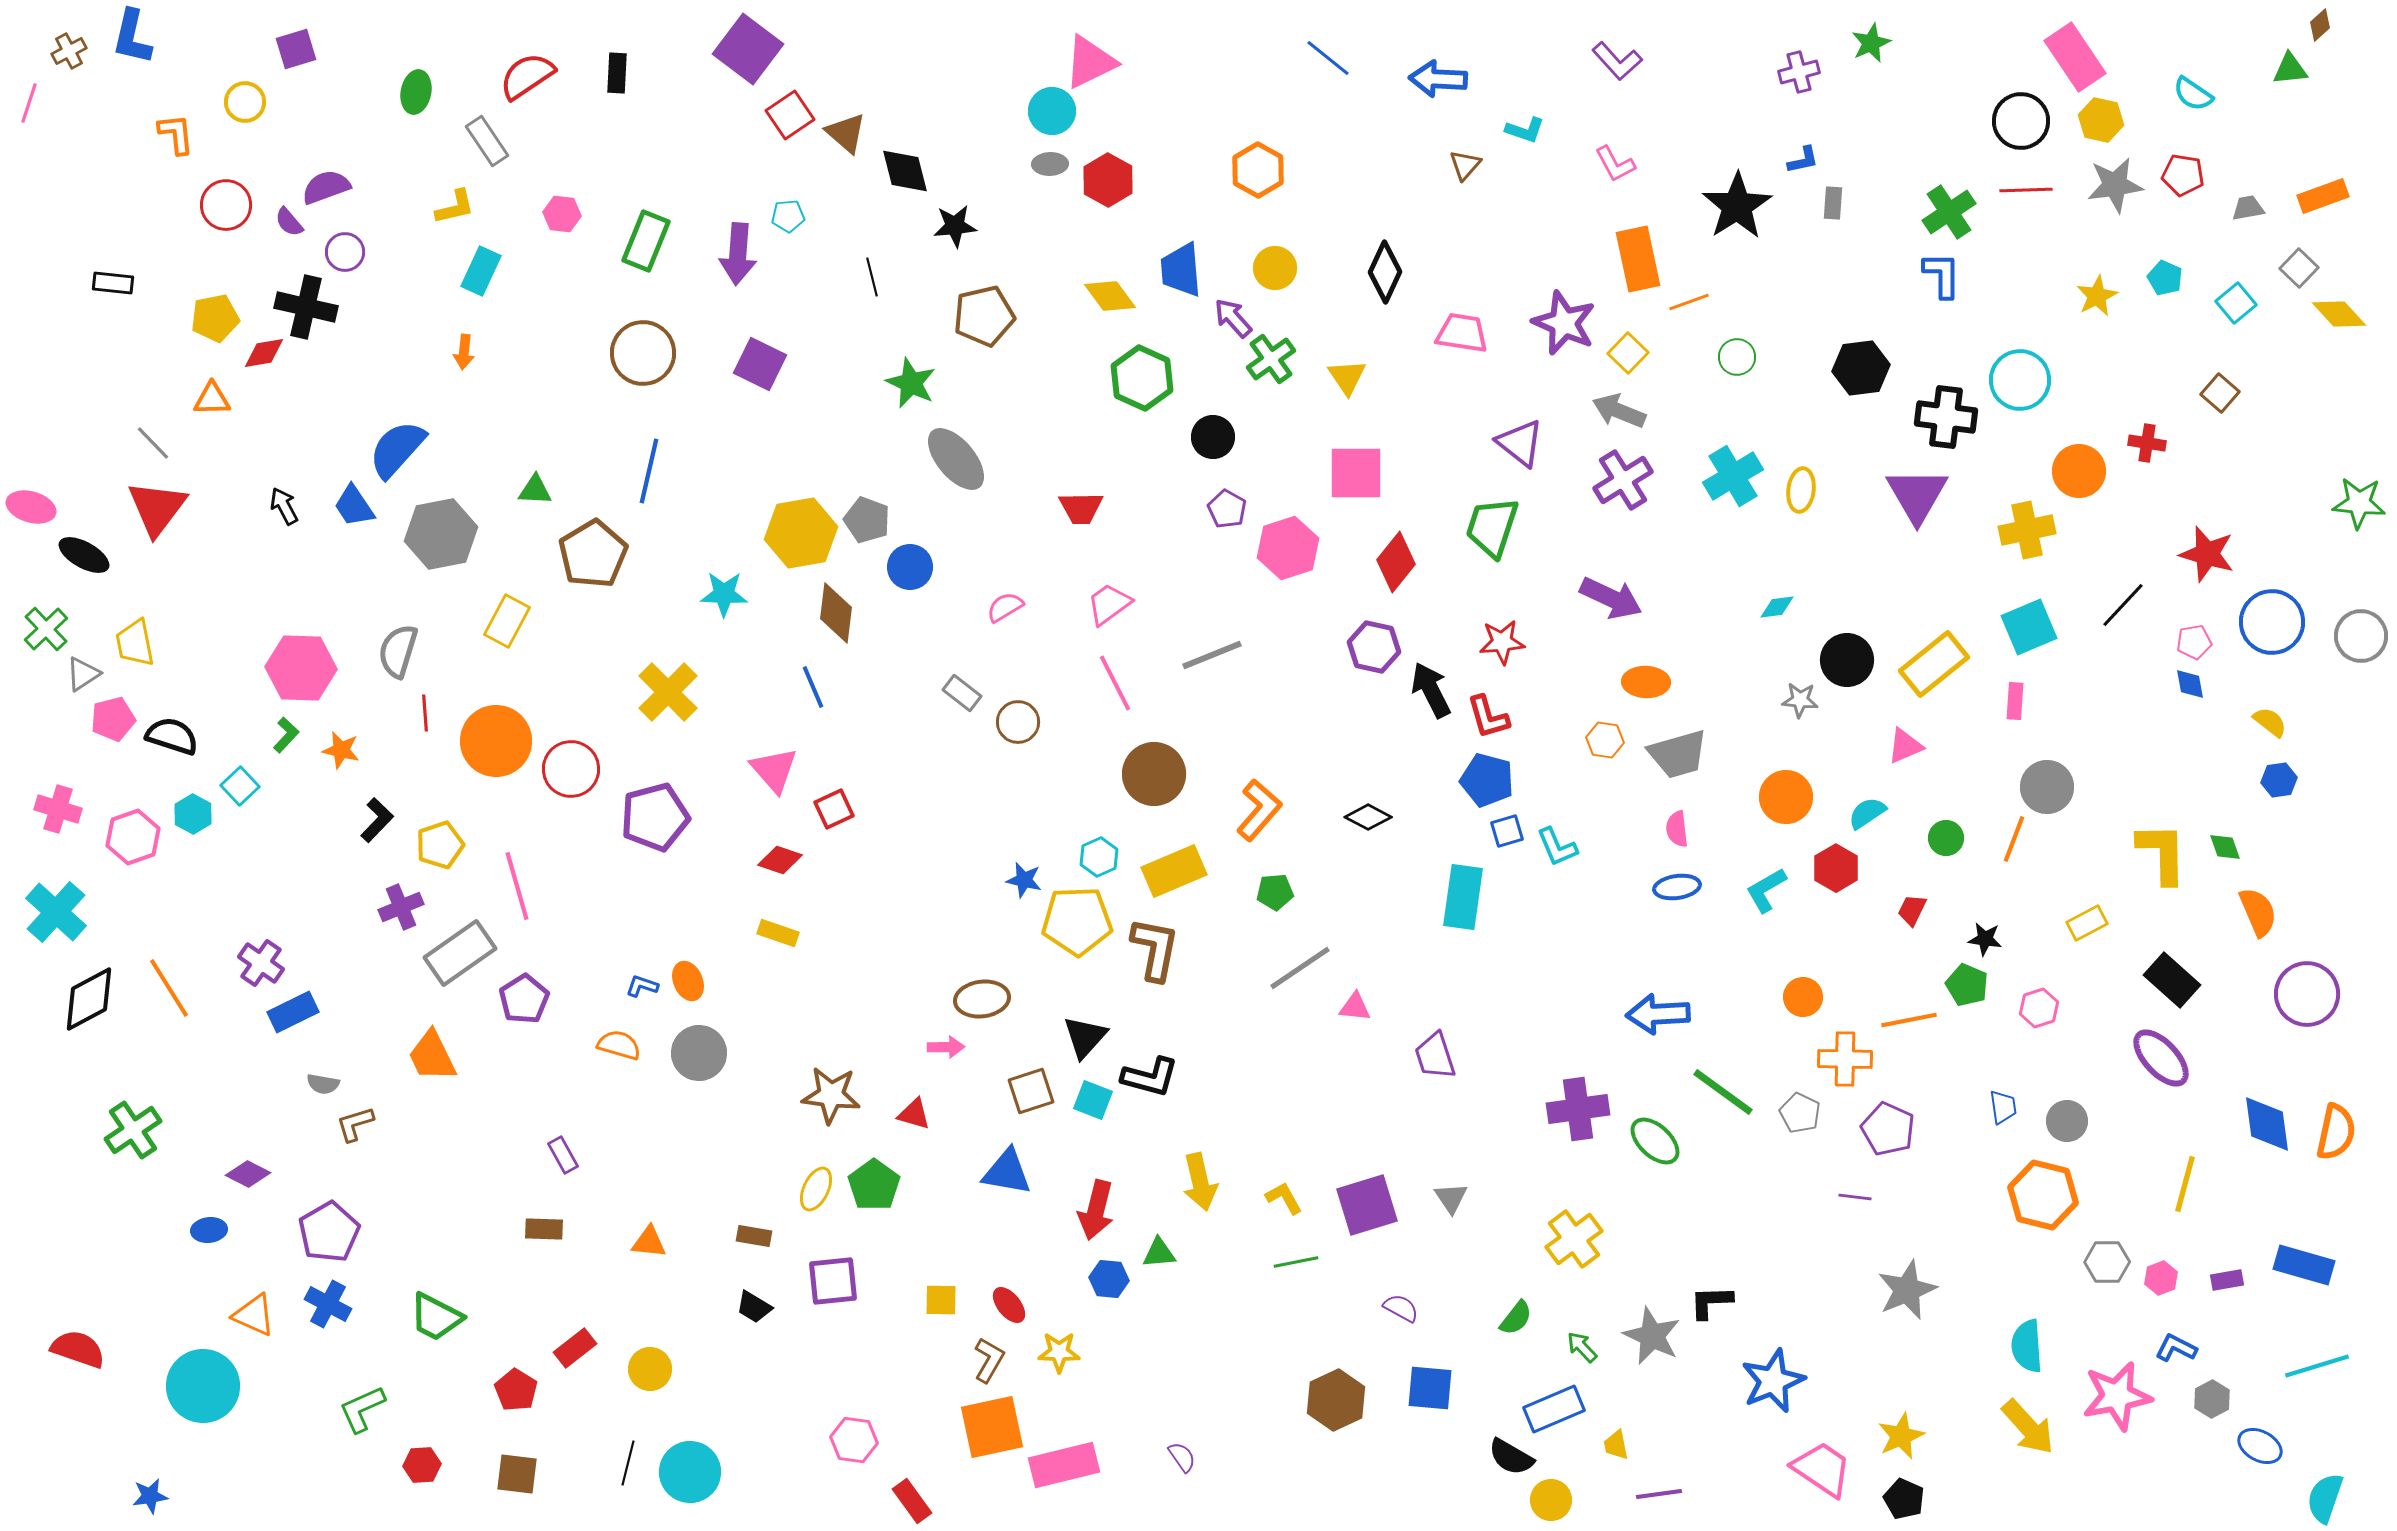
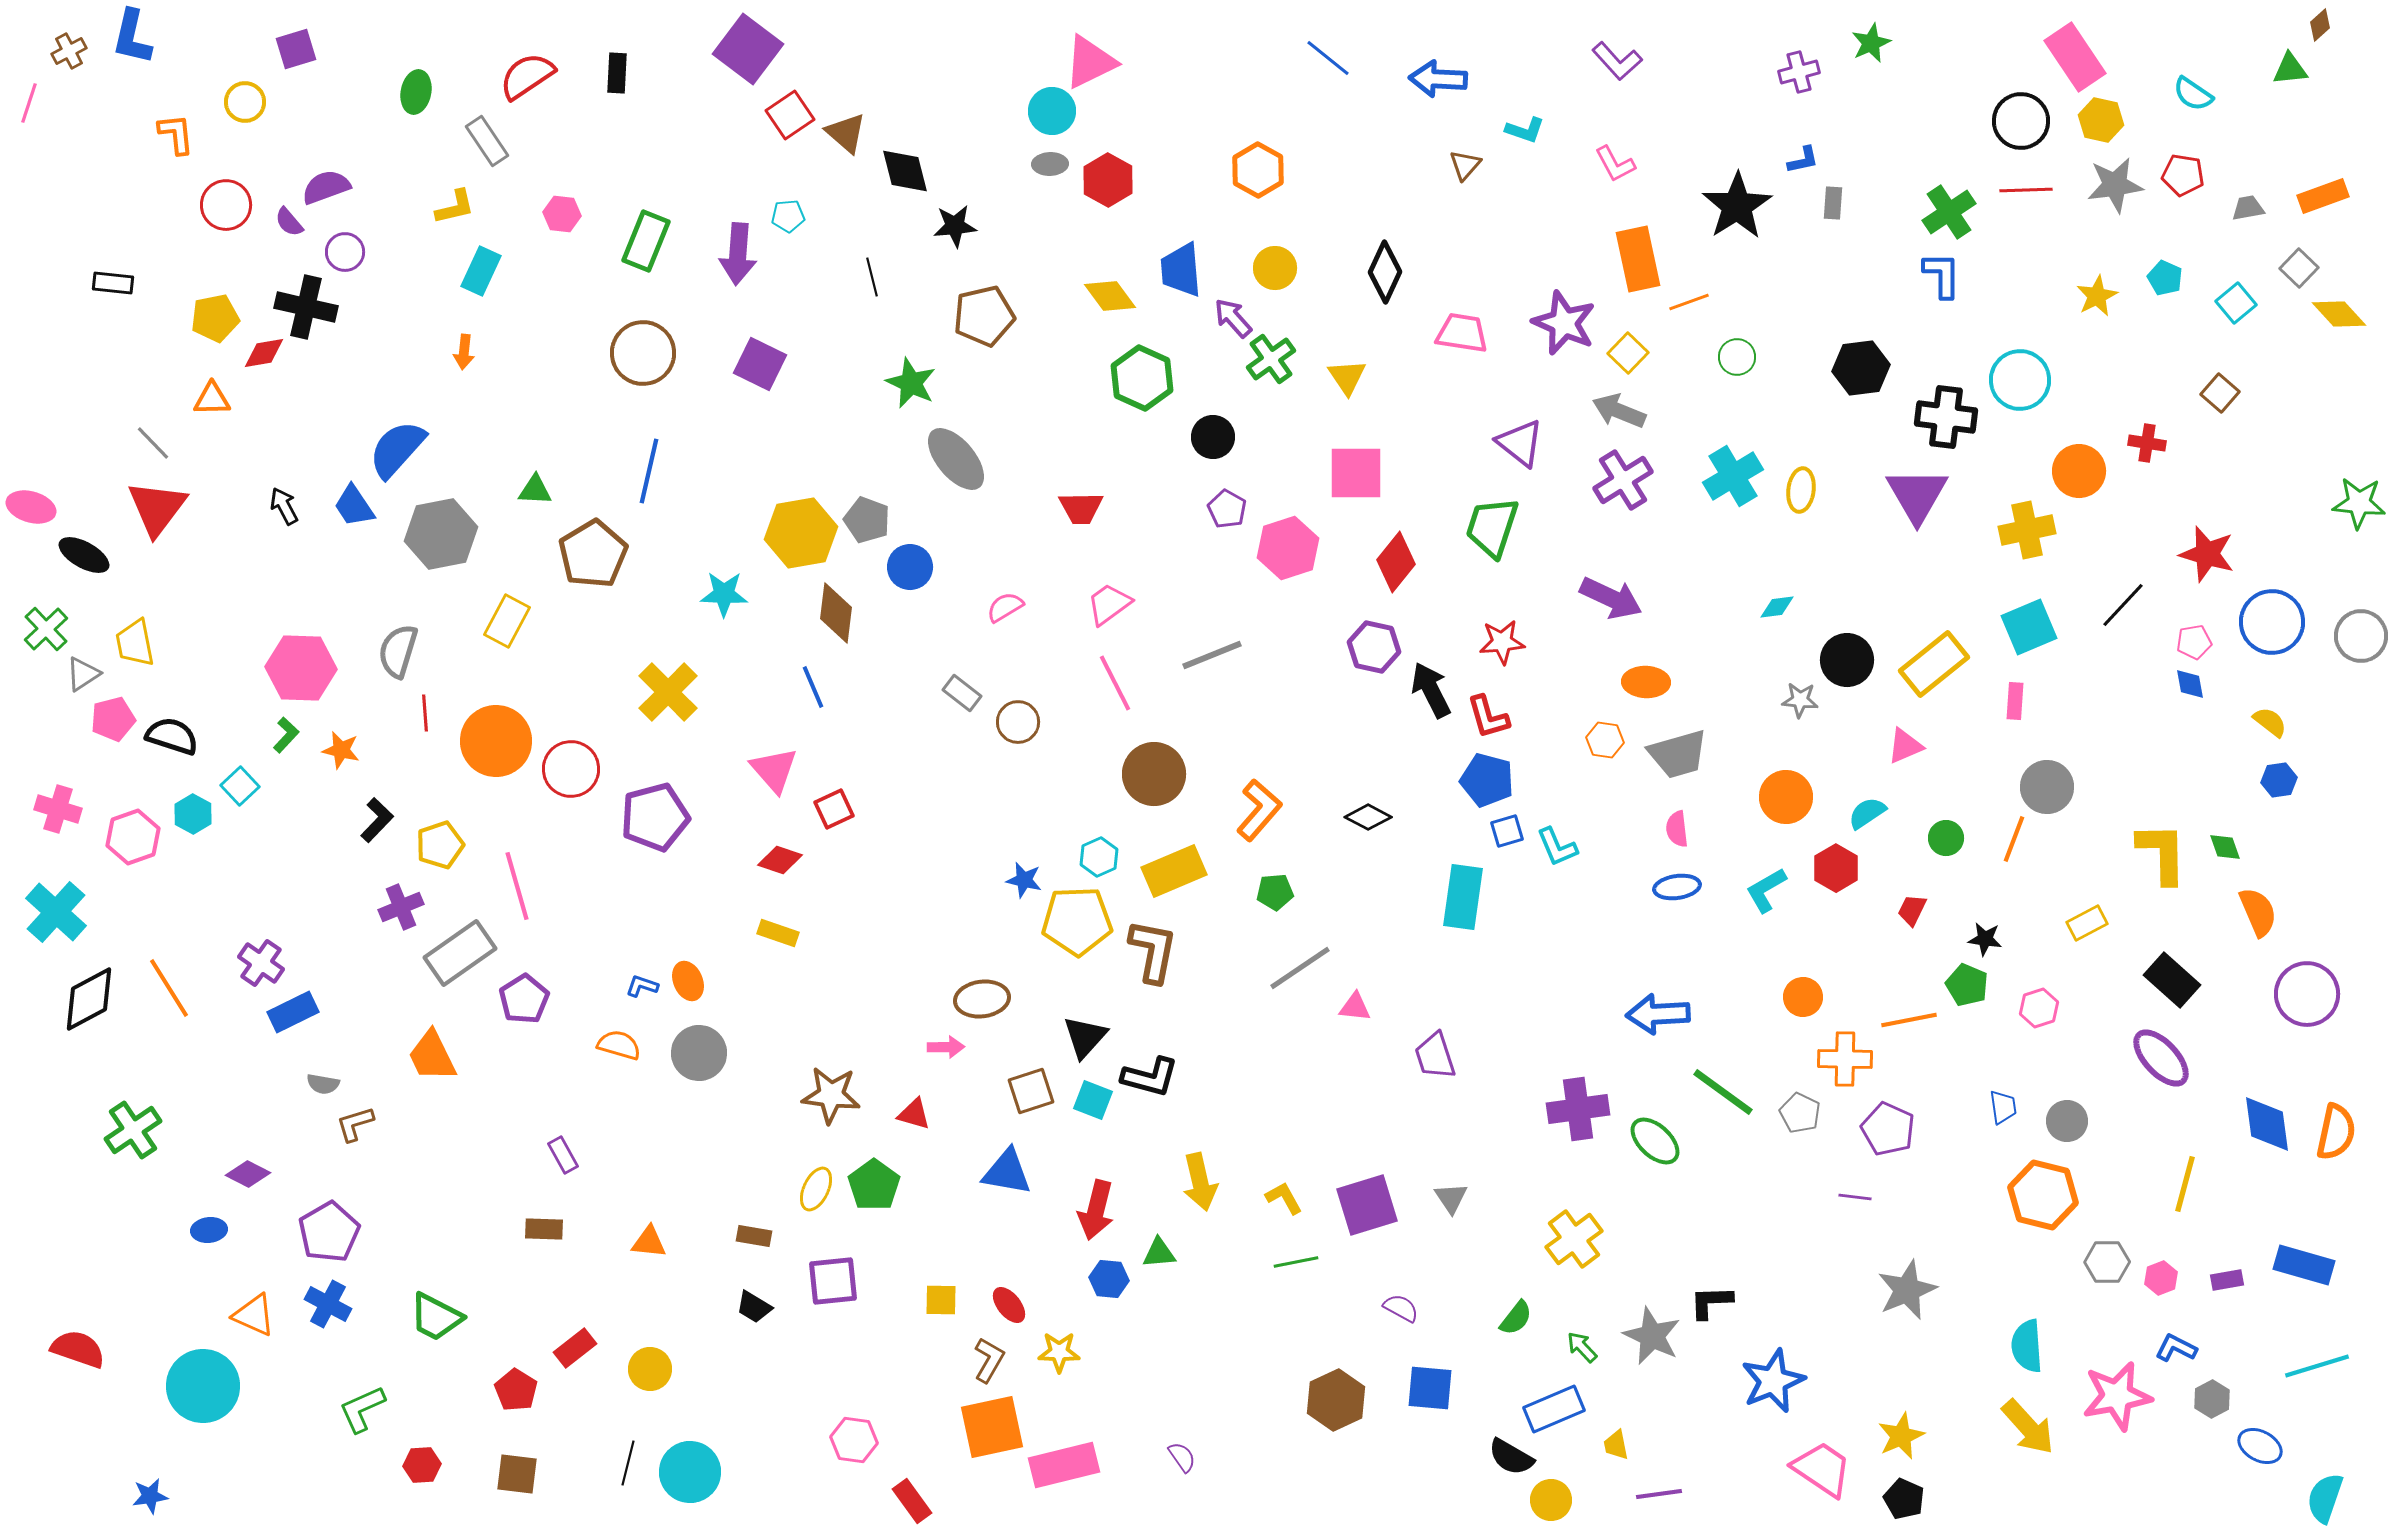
brown L-shape at (1155, 949): moved 2 px left, 2 px down
